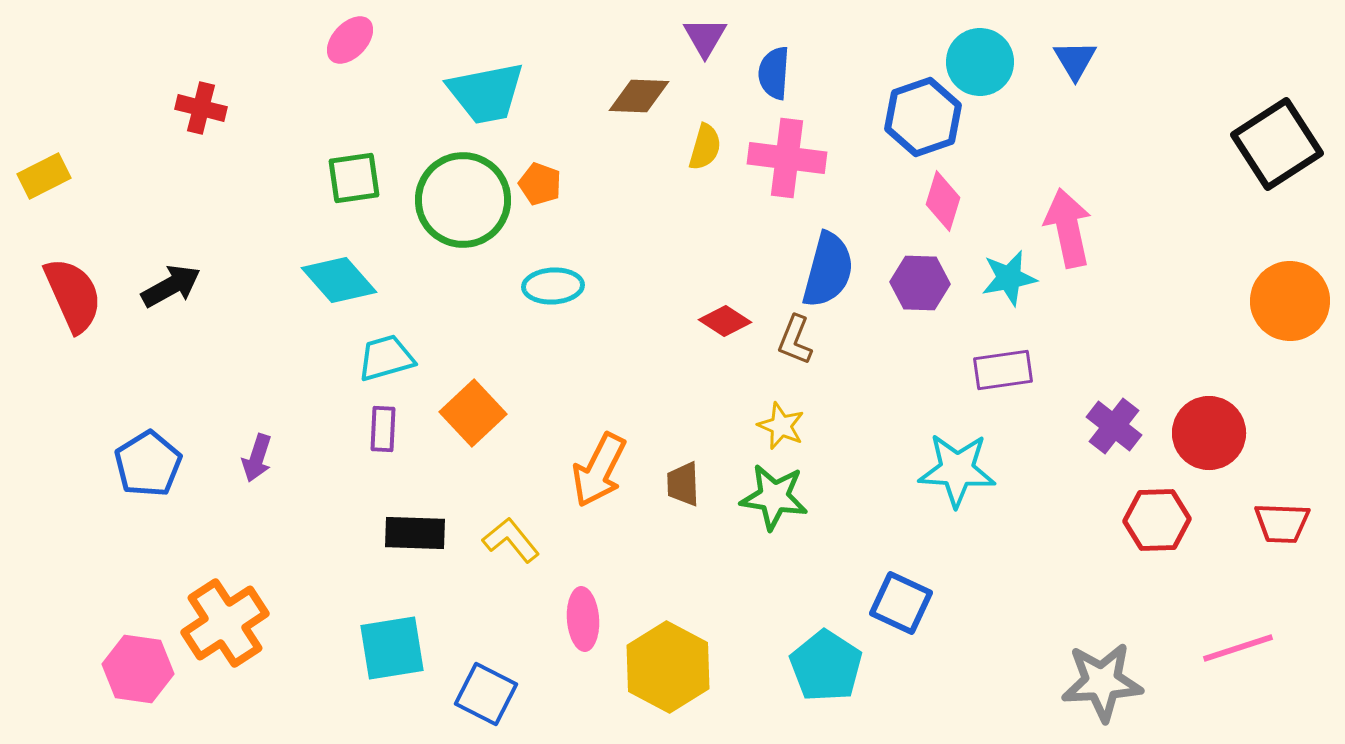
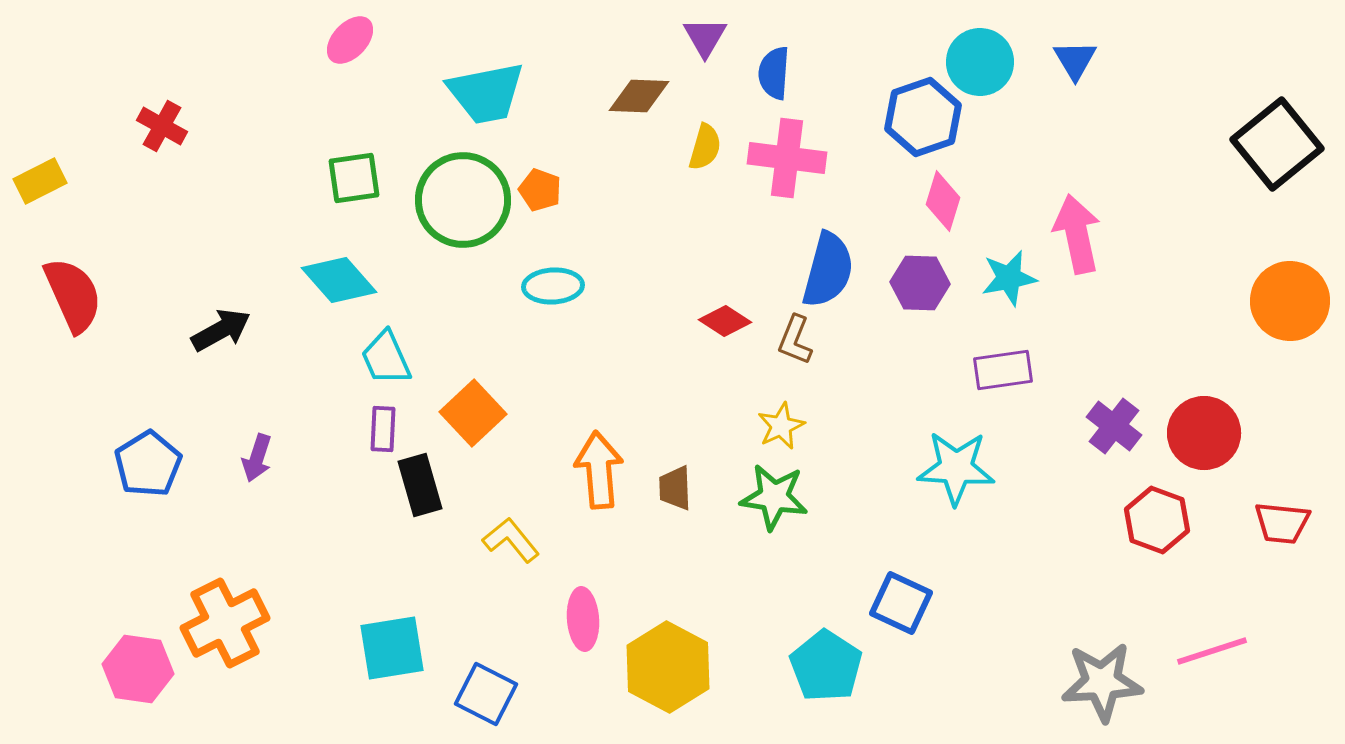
red cross at (201, 108): moved 39 px left, 18 px down; rotated 15 degrees clockwise
black square at (1277, 144): rotated 6 degrees counterclockwise
yellow rectangle at (44, 176): moved 4 px left, 5 px down
orange pentagon at (540, 184): moved 6 px down
pink arrow at (1068, 228): moved 9 px right, 6 px down
black arrow at (171, 286): moved 50 px right, 44 px down
cyan trapezoid at (386, 358): rotated 98 degrees counterclockwise
yellow star at (781, 426): rotated 24 degrees clockwise
red circle at (1209, 433): moved 5 px left
orange arrow at (599, 470): rotated 148 degrees clockwise
cyan star at (957, 470): moved 1 px left, 2 px up
brown trapezoid at (683, 484): moved 8 px left, 4 px down
red hexagon at (1157, 520): rotated 22 degrees clockwise
red trapezoid at (1282, 523): rotated 4 degrees clockwise
black rectangle at (415, 533): moved 5 px right, 48 px up; rotated 72 degrees clockwise
orange cross at (225, 623): rotated 6 degrees clockwise
pink line at (1238, 648): moved 26 px left, 3 px down
